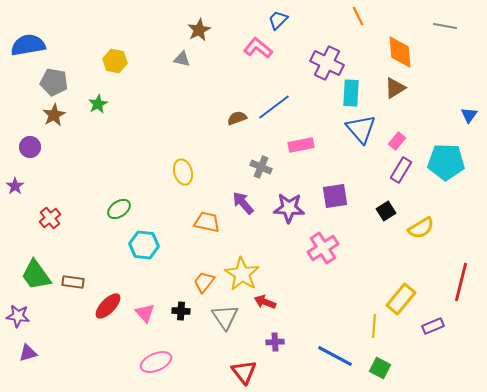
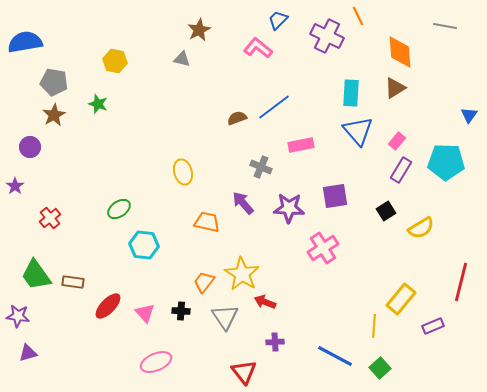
blue semicircle at (28, 45): moved 3 px left, 3 px up
purple cross at (327, 63): moved 27 px up
green star at (98, 104): rotated 24 degrees counterclockwise
blue triangle at (361, 129): moved 3 px left, 2 px down
green square at (380, 368): rotated 20 degrees clockwise
